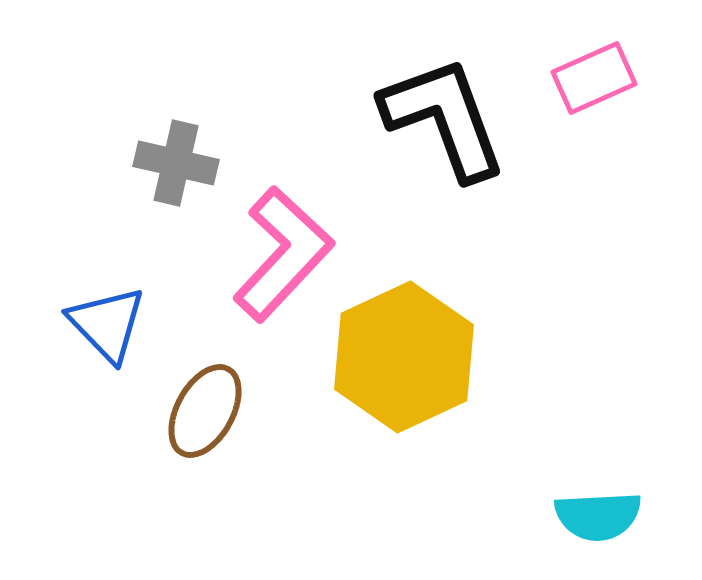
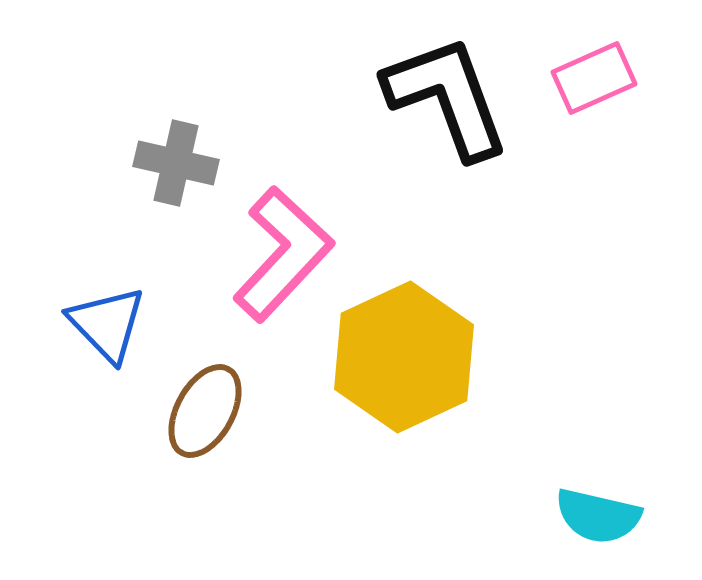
black L-shape: moved 3 px right, 21 px up
cyan semicircle: rotated 16 degrees clockwise
